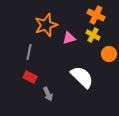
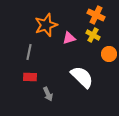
red rectangle: rotated 24 degrees counterclockwise
